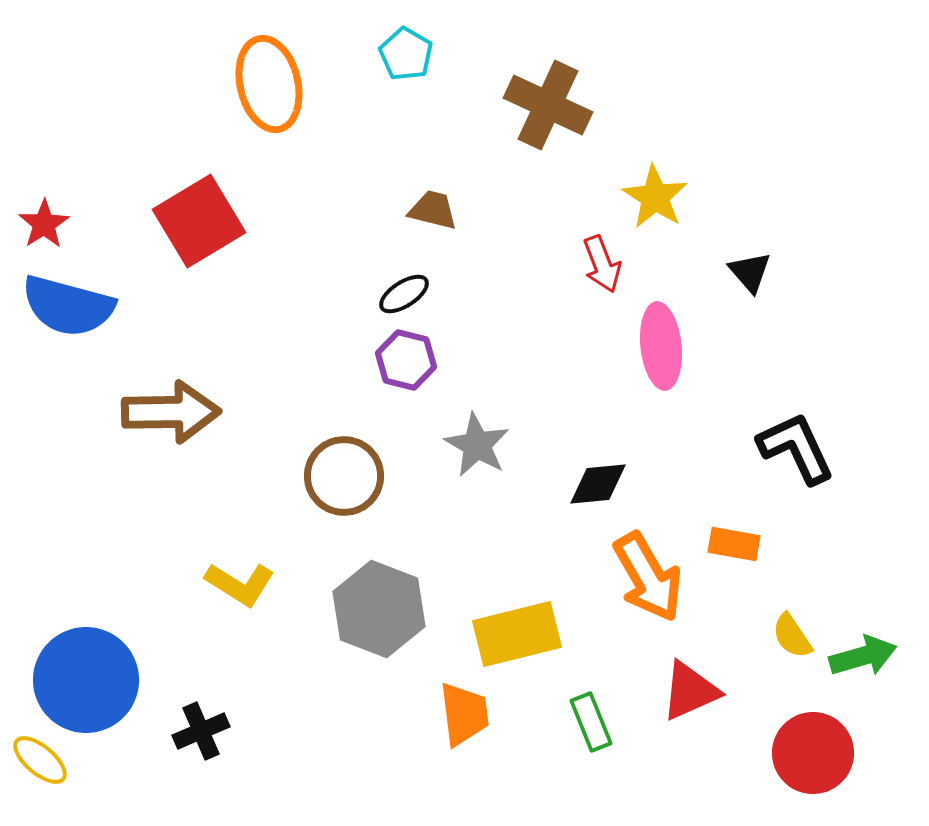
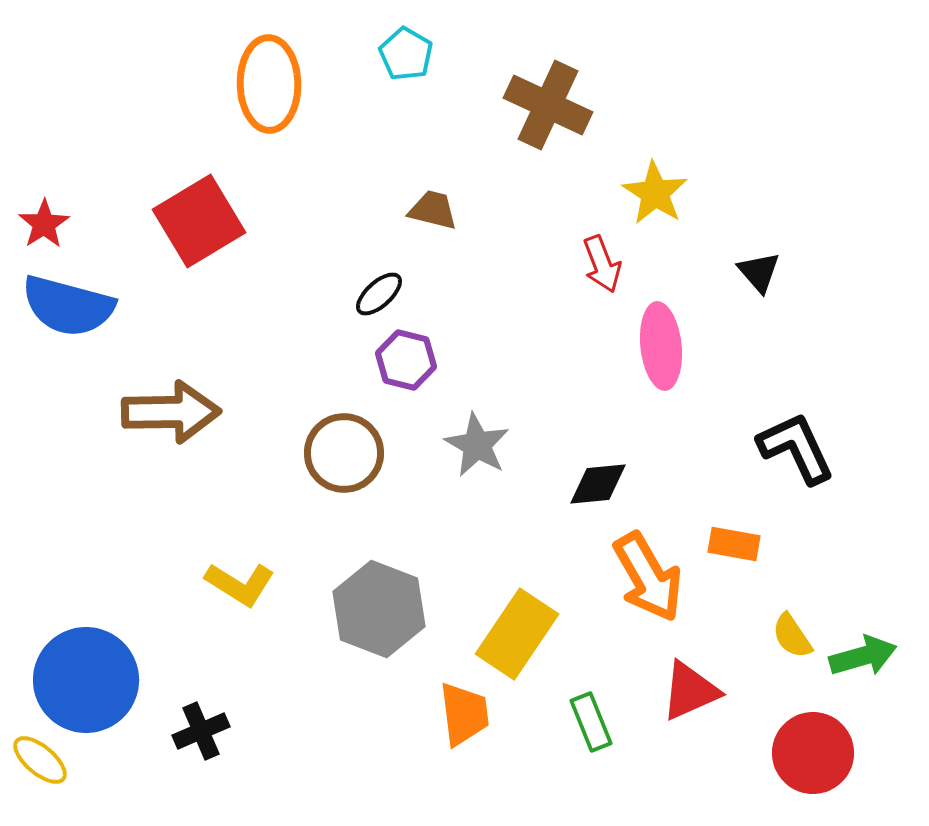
orange ellipse: rotated 12 degrees clockwise
yellow star: moved 4 px up
black triangle: moved 9 px right
black ellipse: moved 25 px left; rotated 9 degrees counterclockwise
brown circle: moved 23 px up
yellow rectangle: rotated 42 degrees counterclockwise
